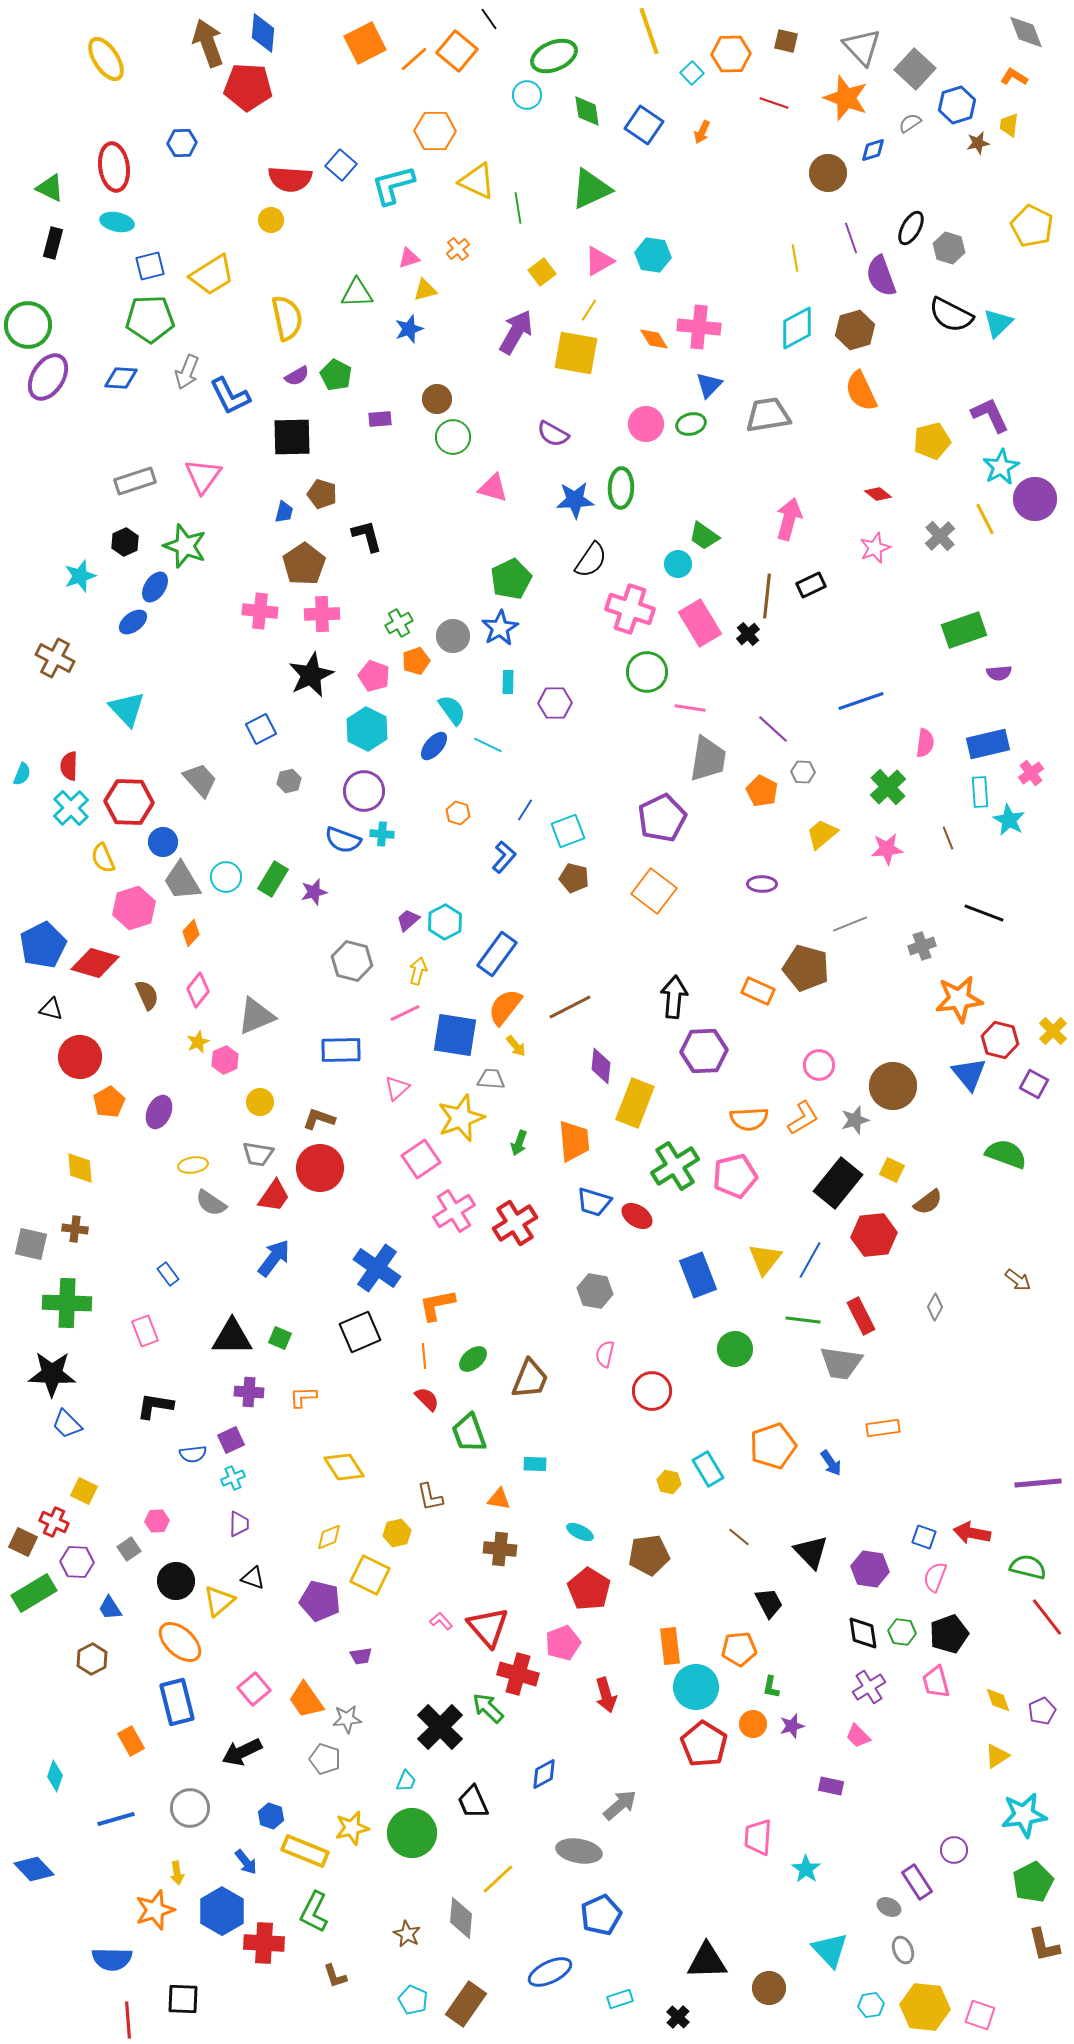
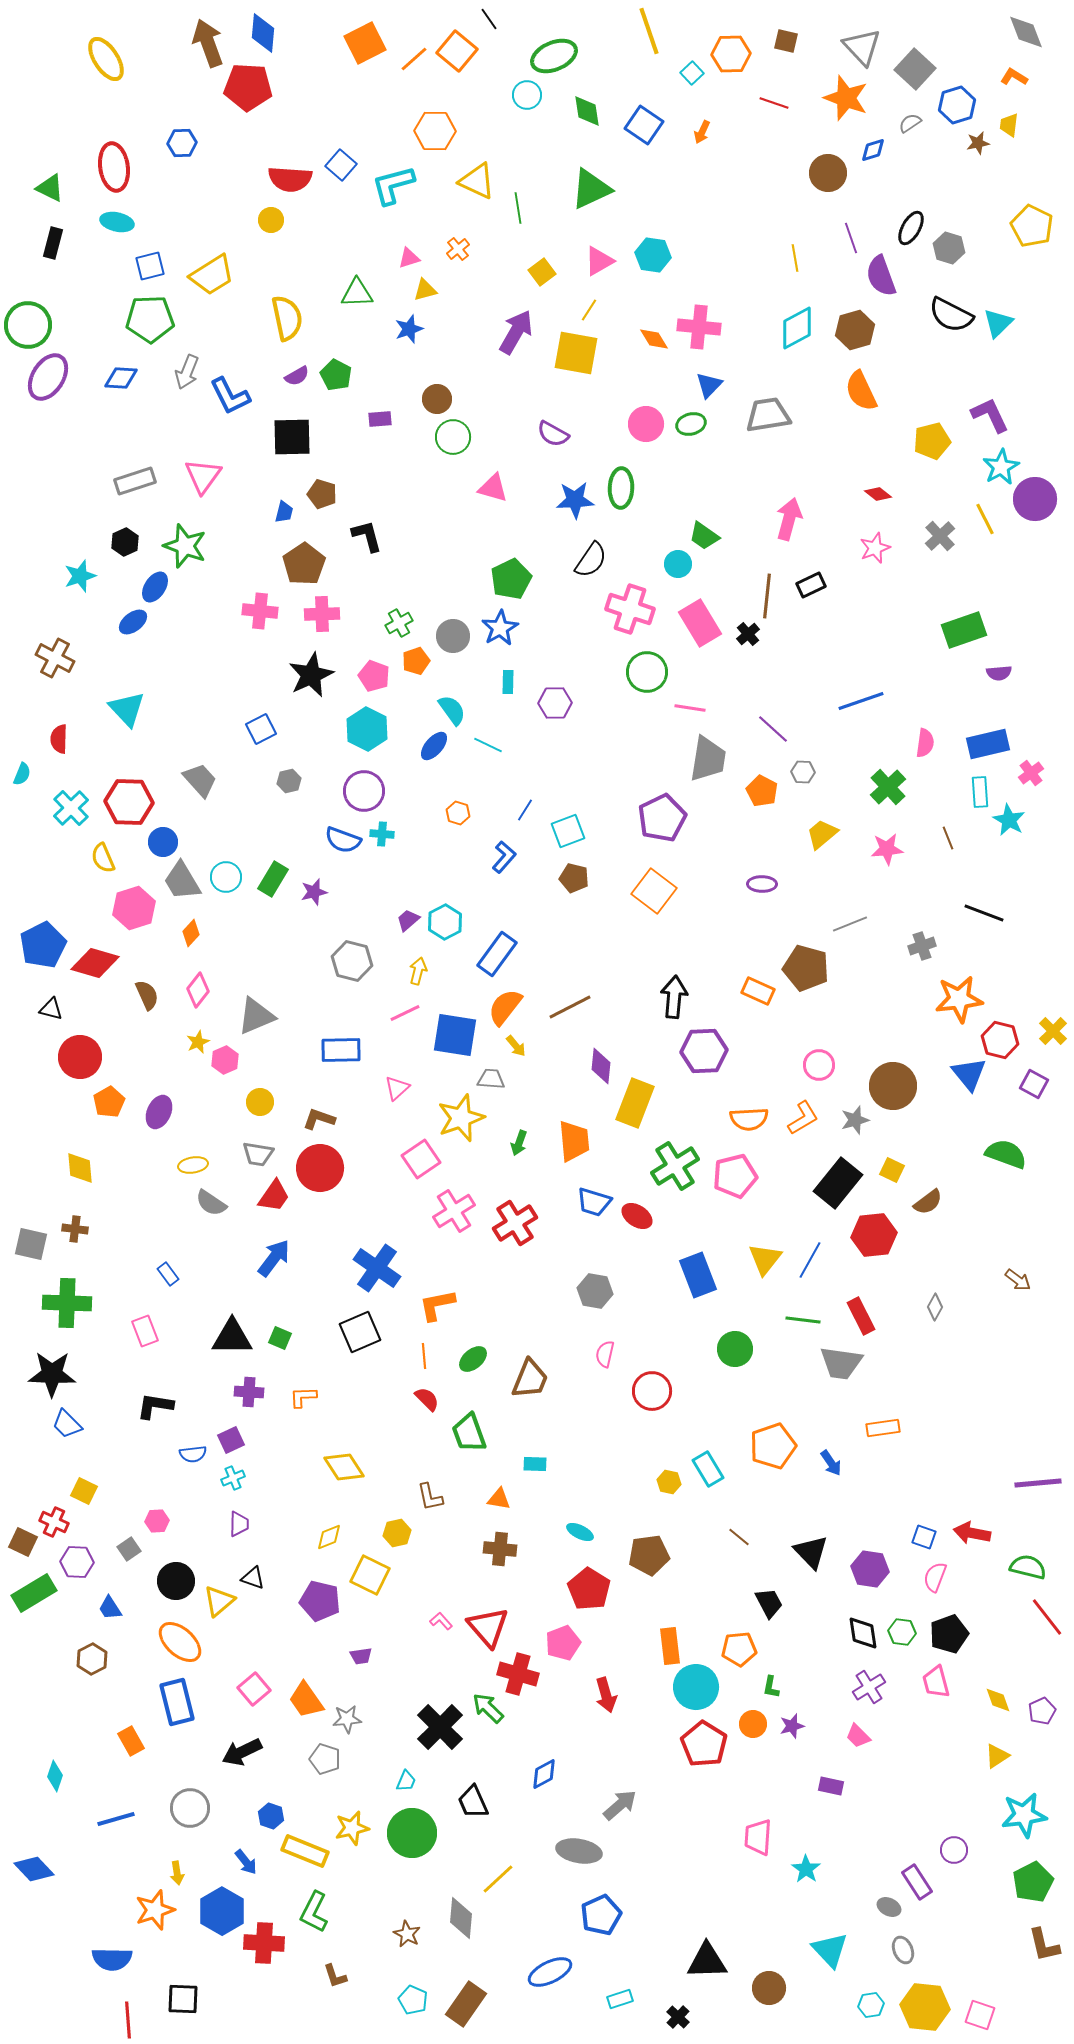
red semicircle at (69, 766): moved 10 px left, 27 px up
